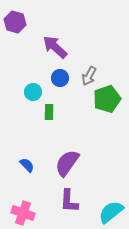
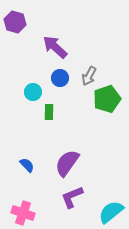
purple L-shape: moved 3 px right, 4 px up; rotated 65 degrees clockwise
